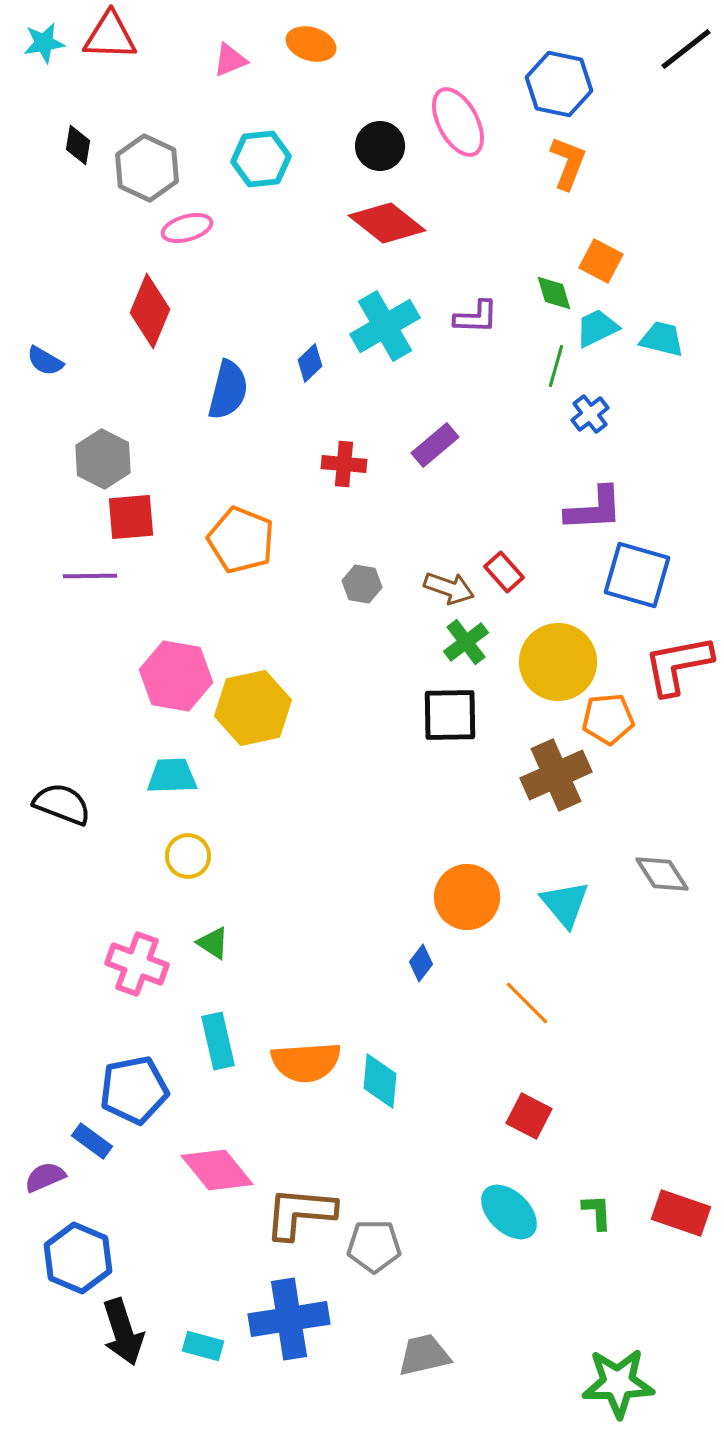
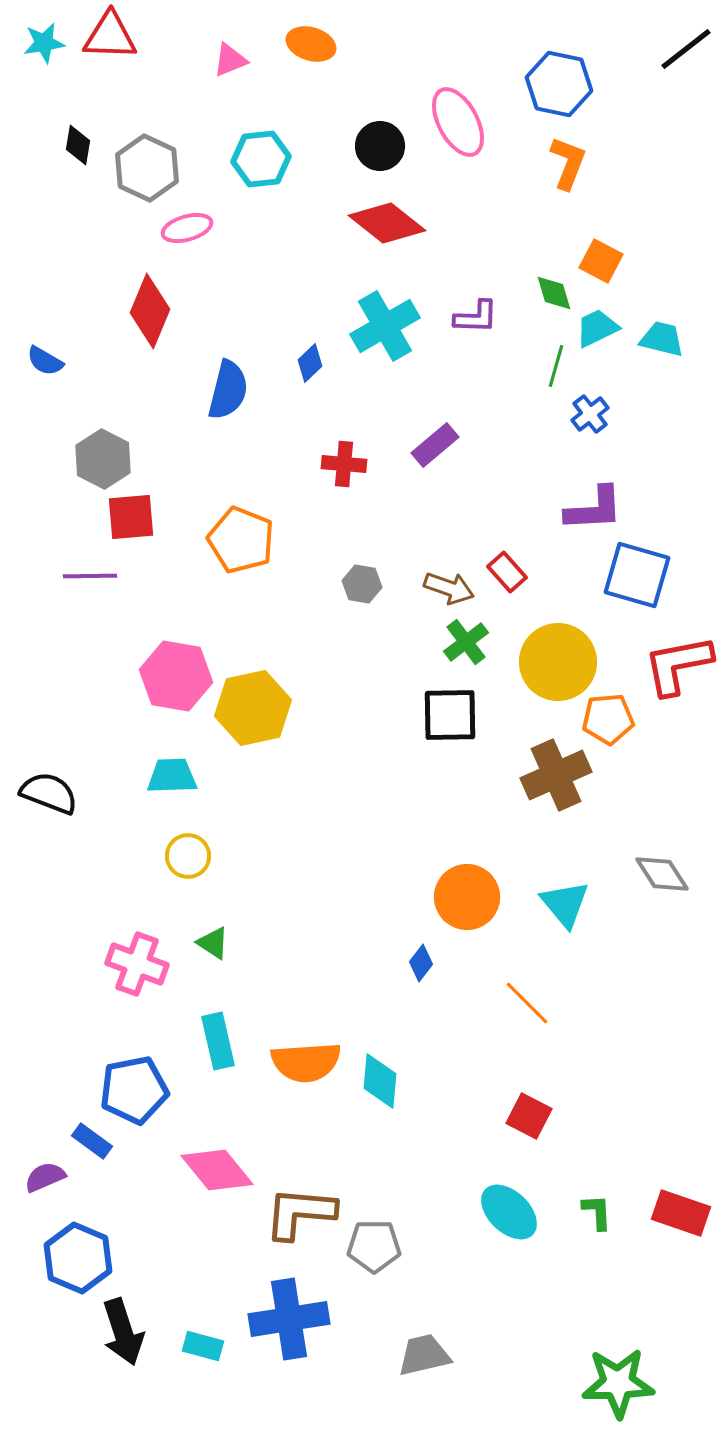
red rectangle at (504, 572): moved 3 px right
black semicircle at (62, 804): moved 13 px left, 11 px up
